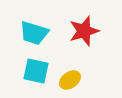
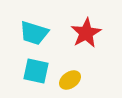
red star: moved 2 px right, 2 px down; rotated 12 degrees counterclockwise
